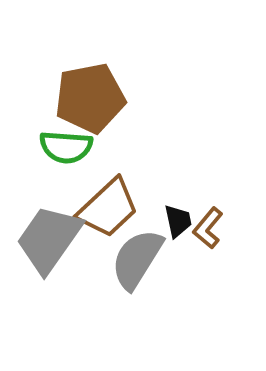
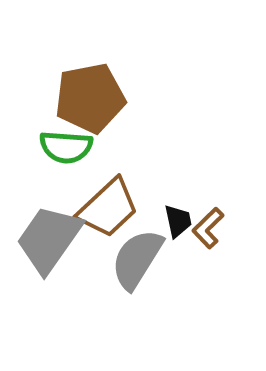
brown L-shape: rotated 6 degrees clockwise
